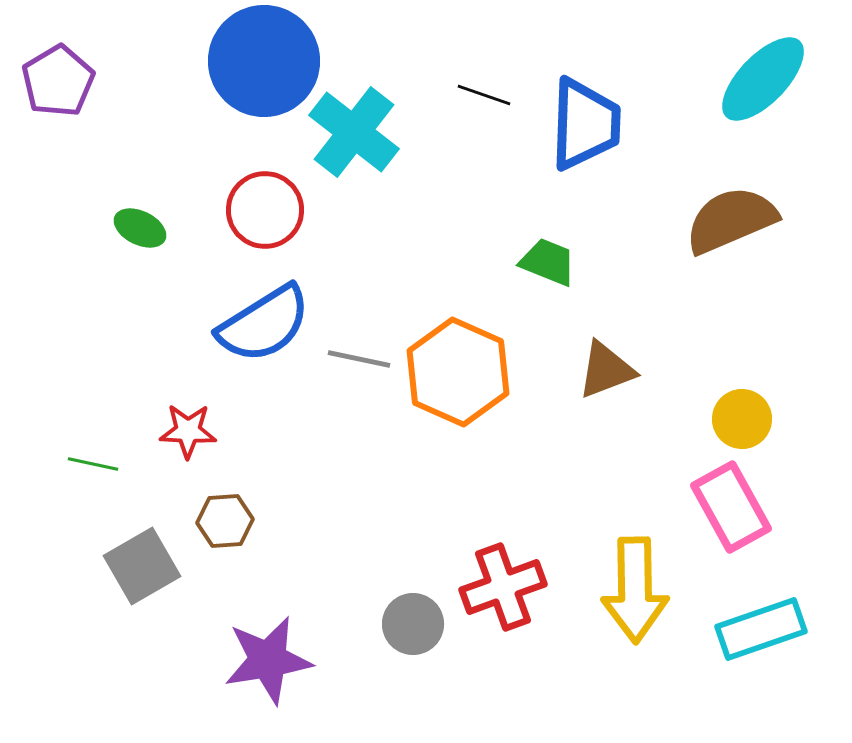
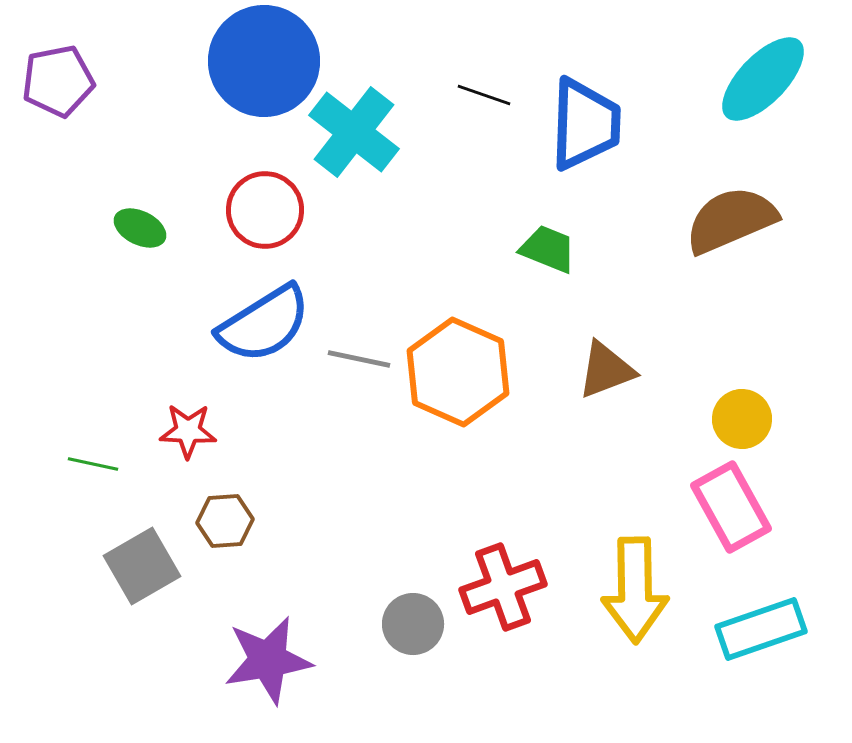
purple pentagon: rotated 20 degrees clockwise
green trapezoid: moved 13 px up
